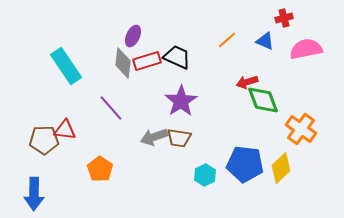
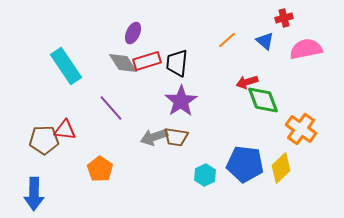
purple ellipse: moved 3 px up
blue triangle: rotated 18 degrees clockwise
black trapezoid: moved 6 px down; rotated 108 degrees counterclockwise
gray diamond: rotated 40 degrees counterclockwise
brown trapezoid: moved 3 px left, 1 px up
